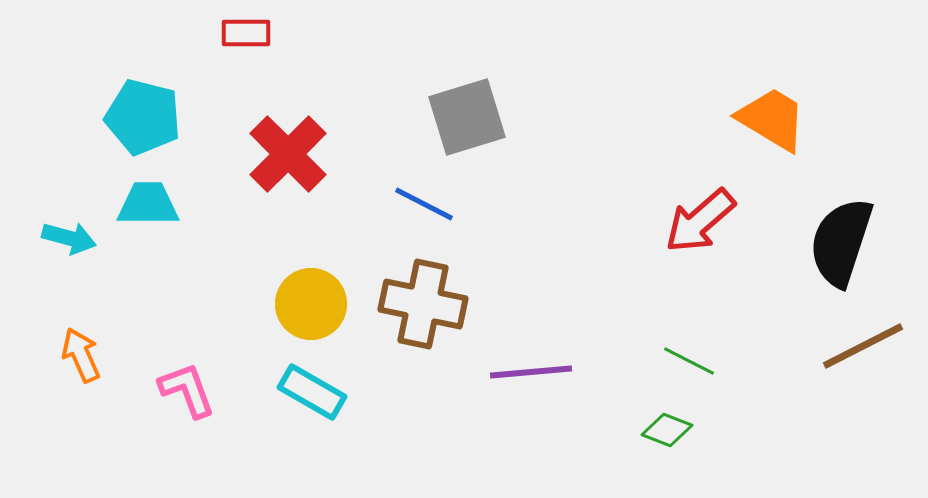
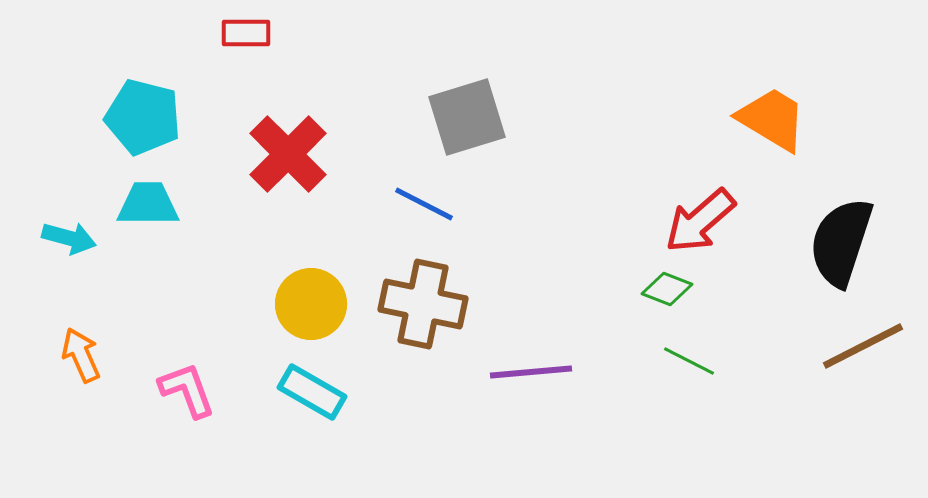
green diamond: moved 141 px up
